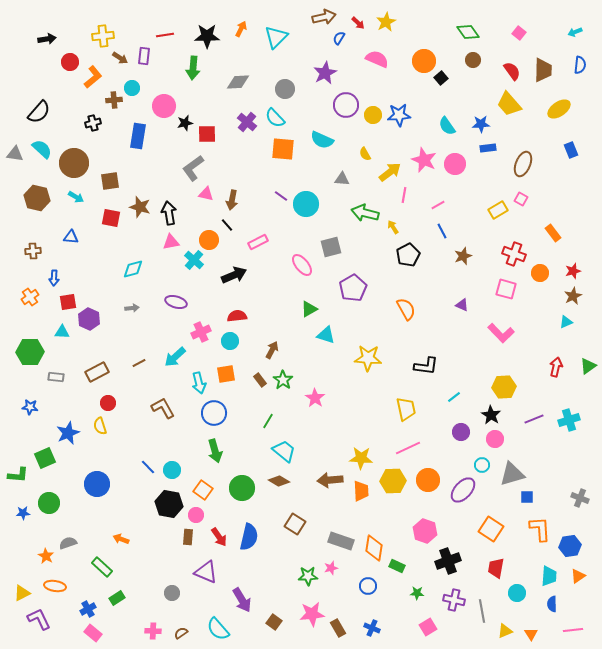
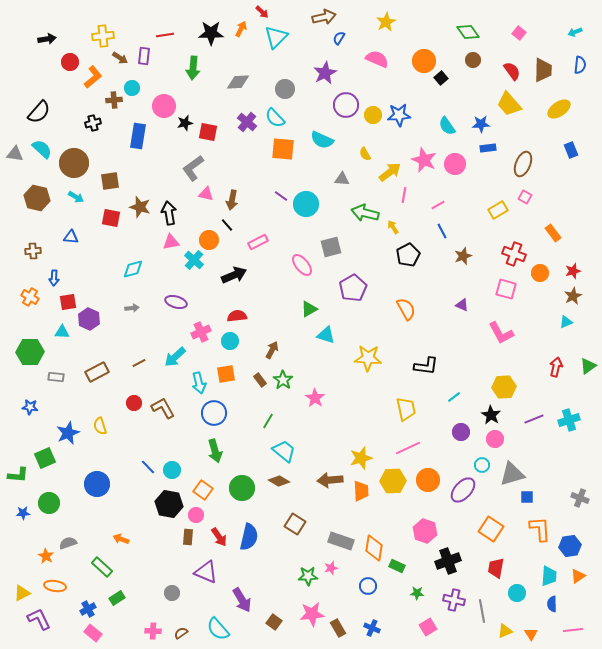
red arrow at (358, 23): moved 96 px left, 11 px up
black star at (207, 36): moved 4 px right, 3 px up
red square at (207, 134): moved 1 px right, 2 px up; rotated 12 degrees clockwise
pink square at (521, 199): moved 4 px right, 2 px up
orange cross at (30, 297): rotated 24 degrees counterclockwise
pink L-shape at (501, 333): rotated 16 degrees clockwise
red circle at (108, 403): moved 26 px right
yellow star at (361, 458): rotated 20 degrees counterclockwise
